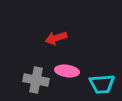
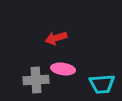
pink ellipse: moved 4 px left, 2 px up
gray cross: rotated 15 degrees counterclockwise
